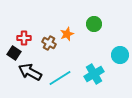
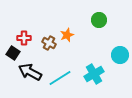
green circle: moved 5 px right, 4 px up
orange star: moved 1 px down
black square: moved 1 px left
